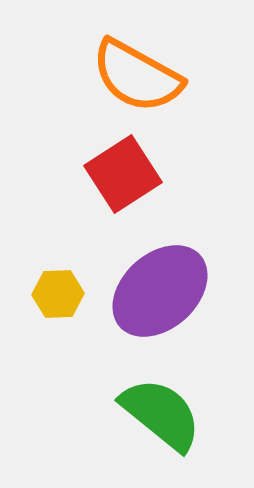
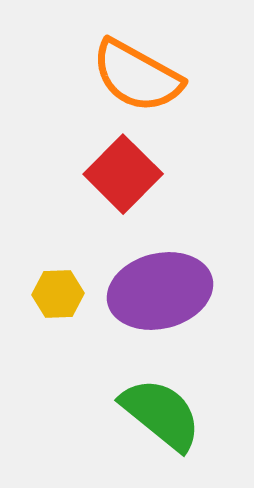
red square: rotated 12 degrees counterclockwise
purple ellipse: rotated 28 degrees clockwise
